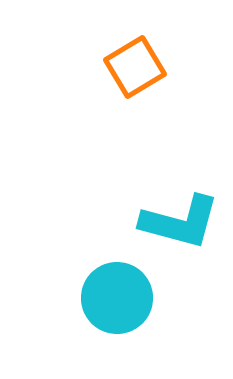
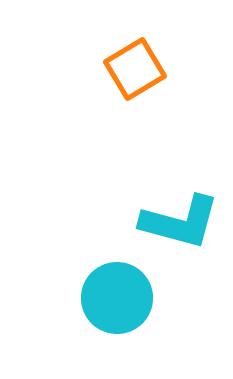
orange square: moved 2 px down
